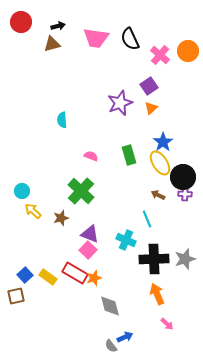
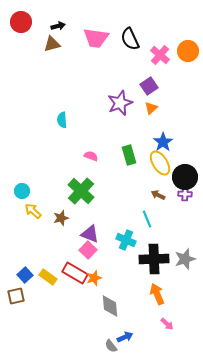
black circle: moved 2 px right
gray diamond: rotated 10 degrees clockwise
